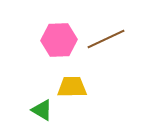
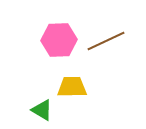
brown line: moved 2 px down
